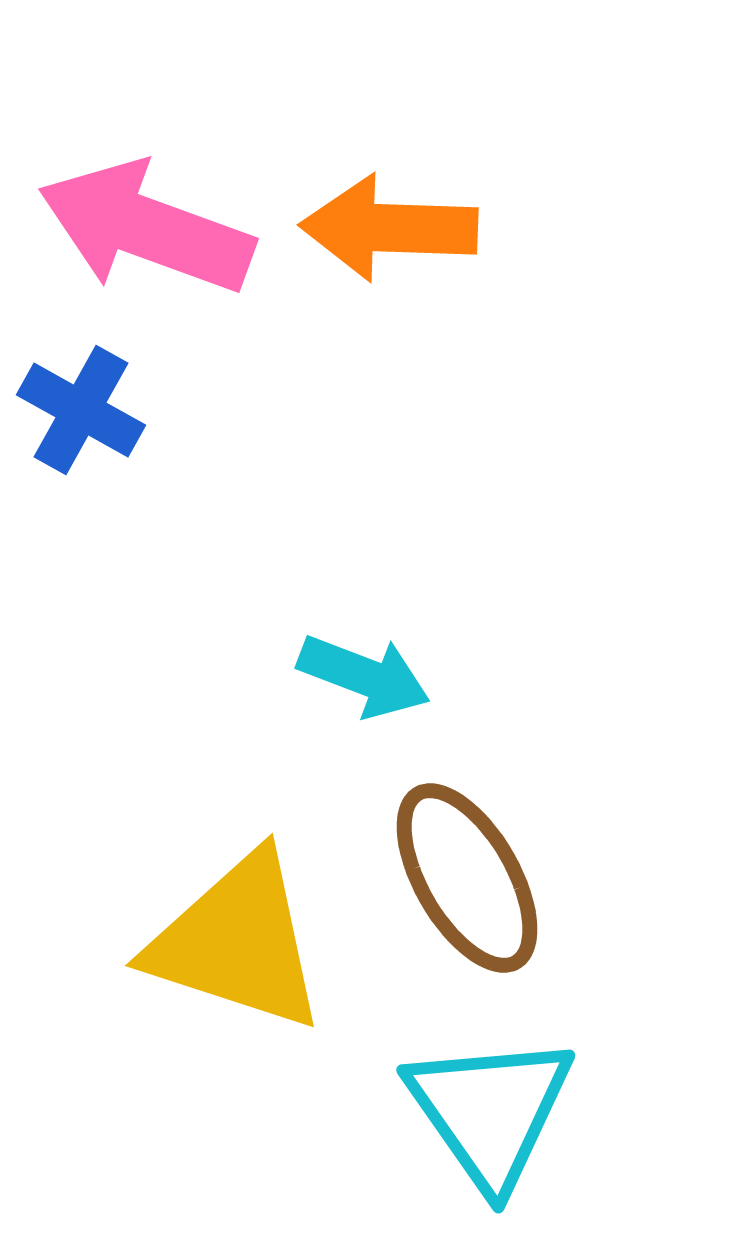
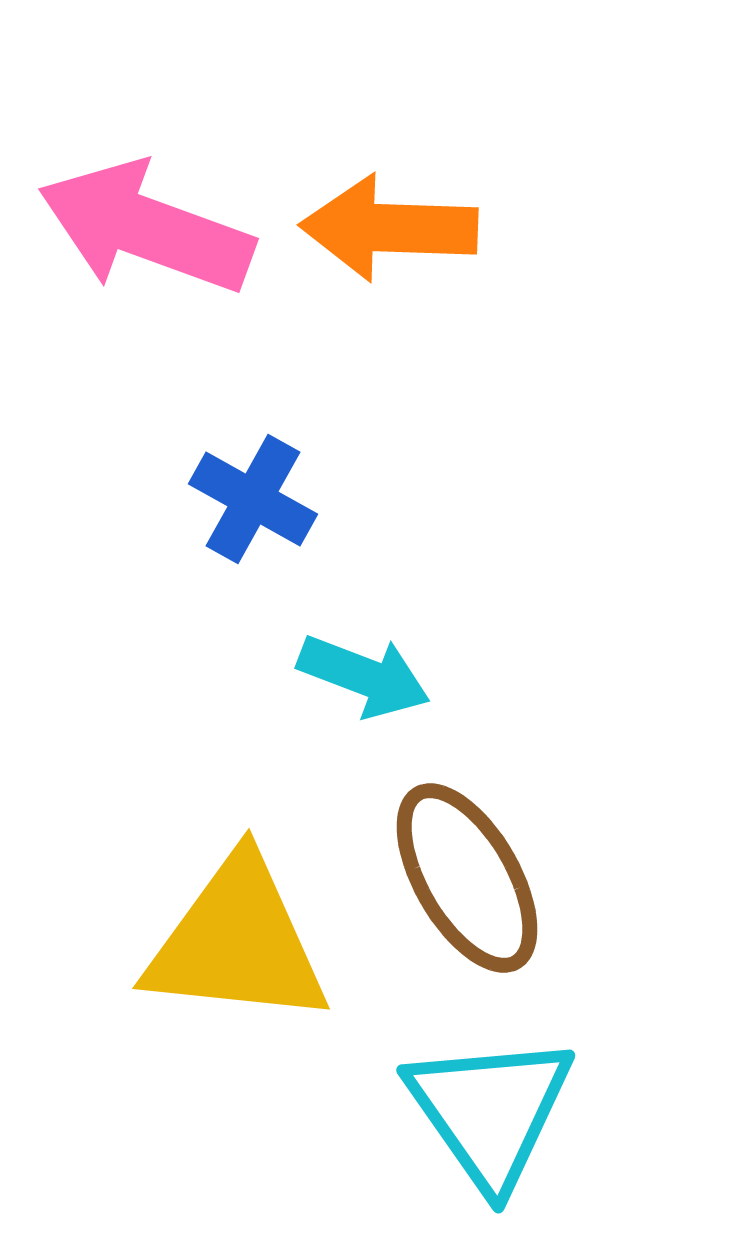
blue cross: moved 172 px right, 89 px down
yellow triangle: rotated 12 degrees counterclockwise
